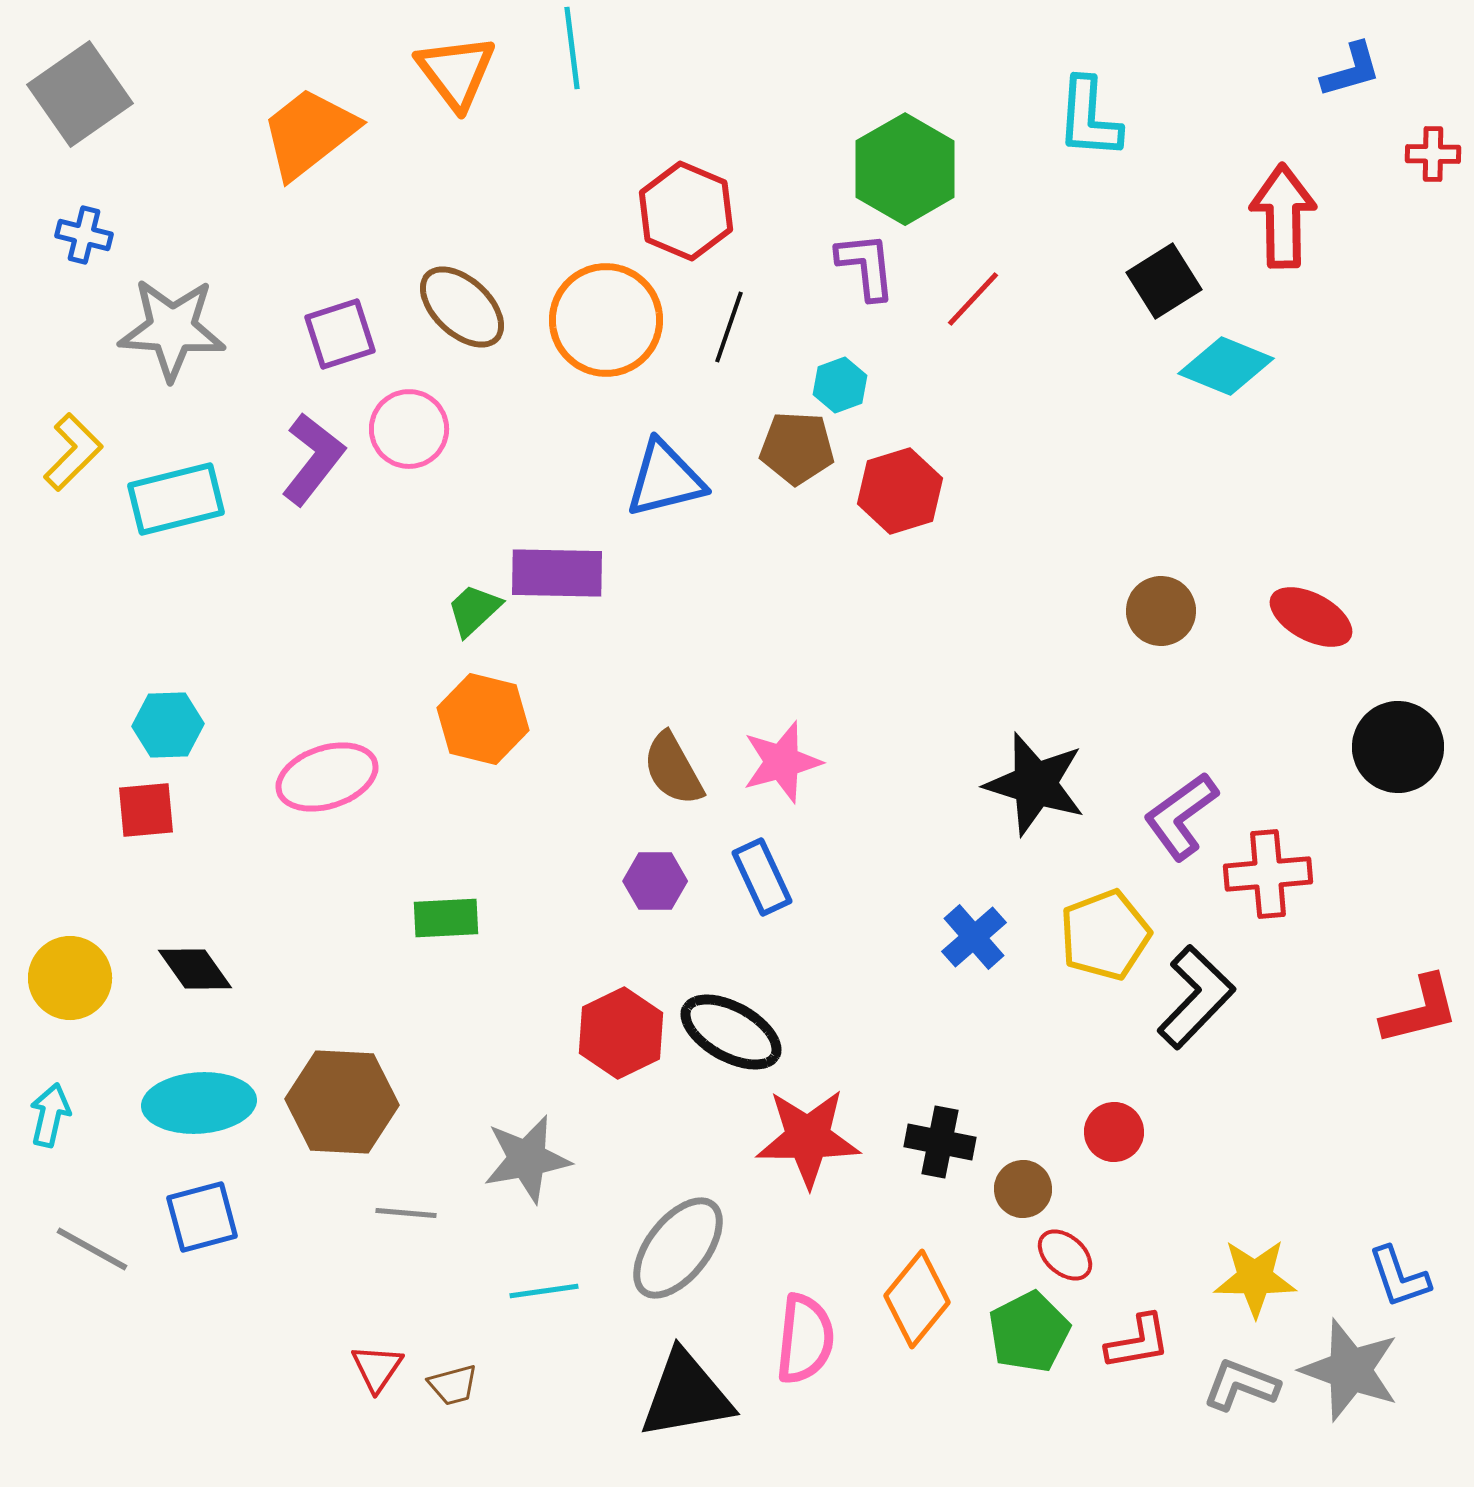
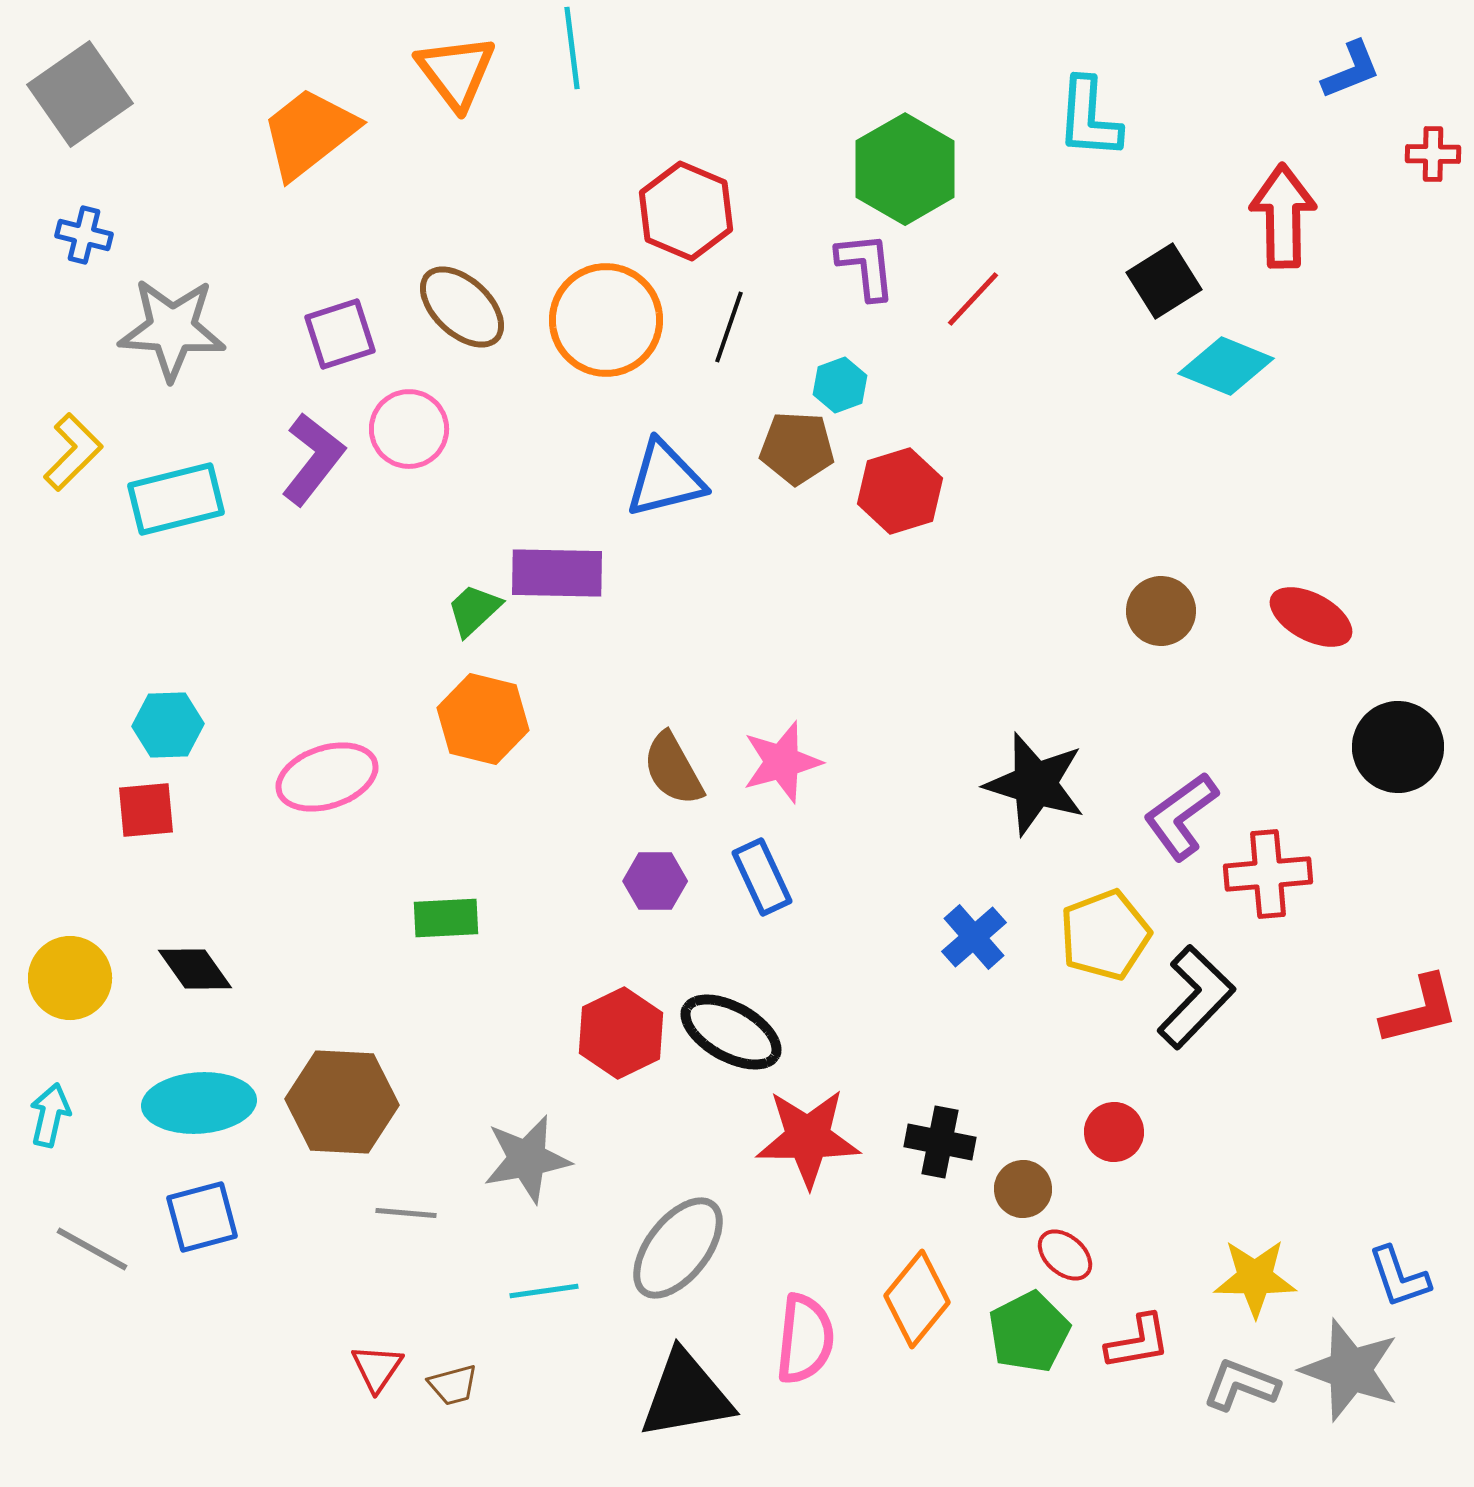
blue L-shape at (1351, 70): rotated 6 degrees counterclockwise
